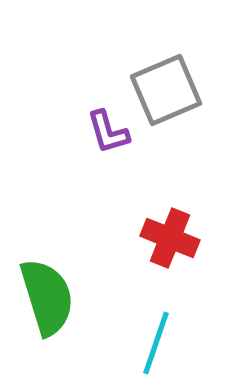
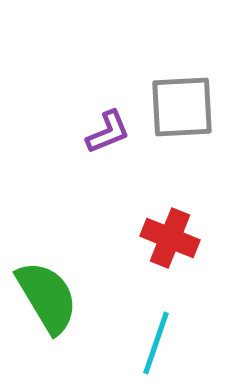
gray square: moved 16 px right, 17 px down; rotated 20 degrees clockwise
purple L-shape: rotated 96 degrees counterclockwise
green semicircle: rotated 14 degrees counterclockwise
